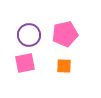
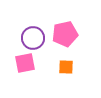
purple circle: moved 4 px right, 3 px down
orange square: moved 2 px right, 1 px down
